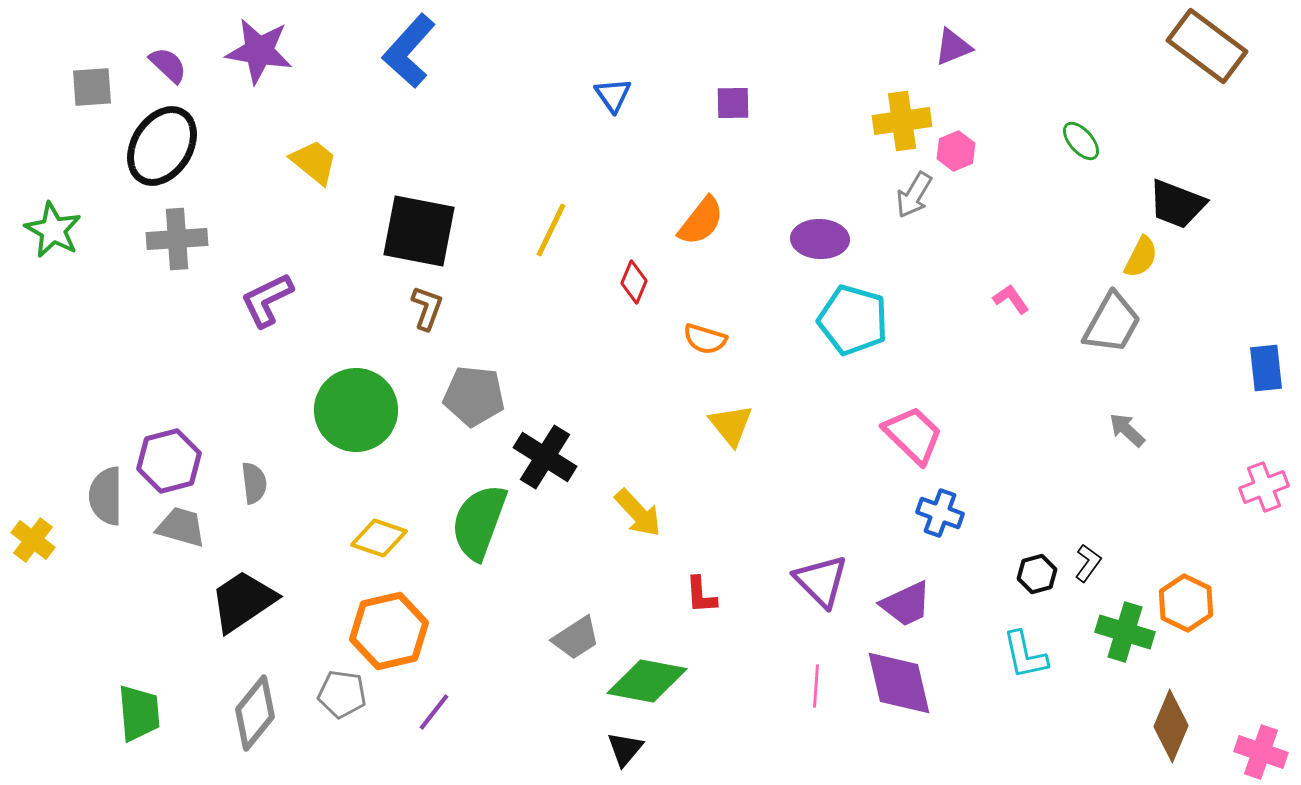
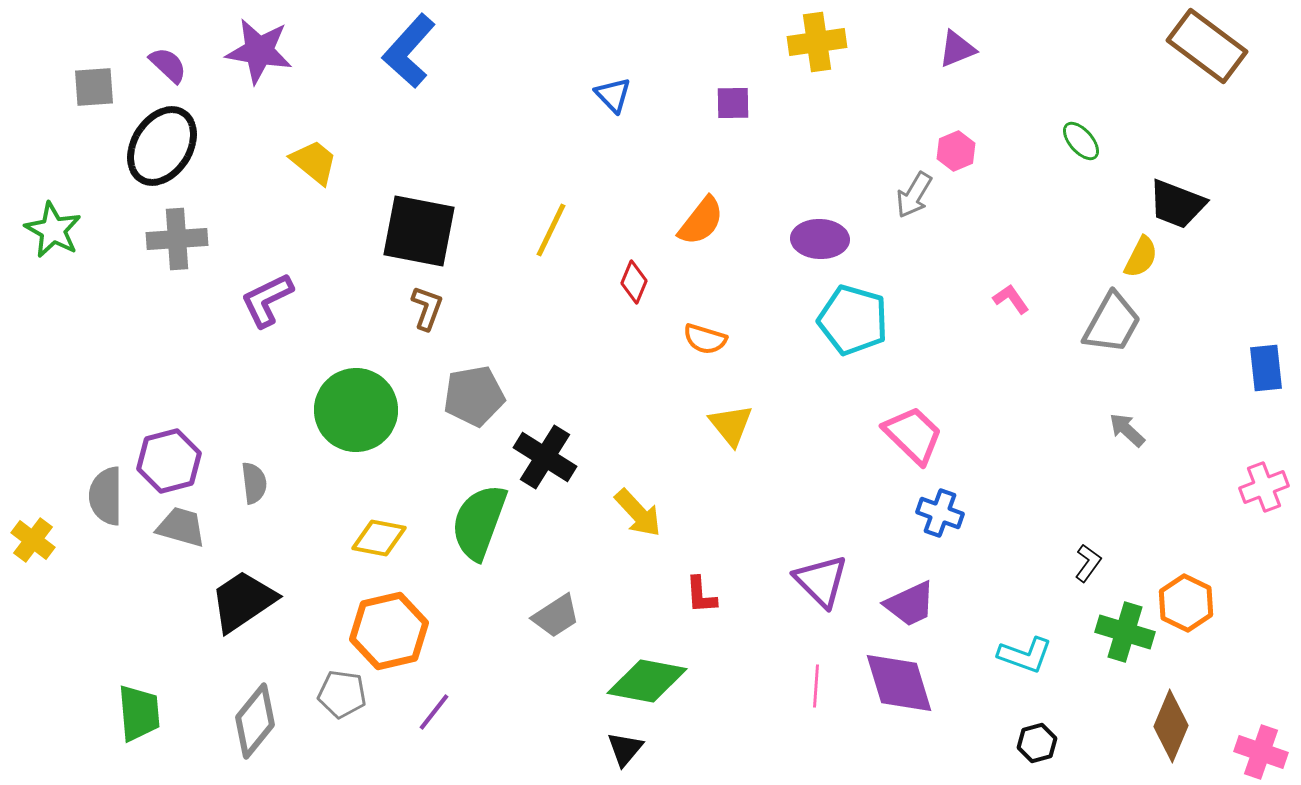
purple triangle at (953, 47): moved 4 px right, 2 px down
gray square at (92, 87): moved 2 px right
blue triangle at (613, 95): rotated 9 degrees counterclockwise
yellow cross at (902, 121): moved 85 px left, 79 px up
gray pentagon at (474, 396): rotated 16 degrees counterclockwise
yellow diamond at (379, 538): rotated 8 degrees counterclockwise
black hexagon at (1037, 574): moved 169 px down
purple trapezoid at (906, 604): moved 4 px right
gray trapezoid at (576, 638): moved 20 px left, 22 px up
cyan L-shape at (1025, 655): rotated 58 degrees counterclockwise
purple diamond at (899, 683): rotated 4 degrees counterclockwise
gray diamond at (255, 713): moved 8 px down
